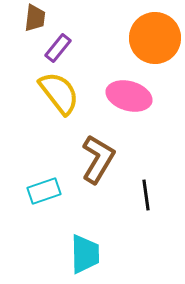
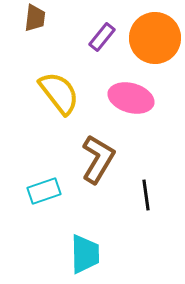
purple rectangle: moved 44 px right, 11 px up
pink ellipse: moved 2 px right, 2 px down
